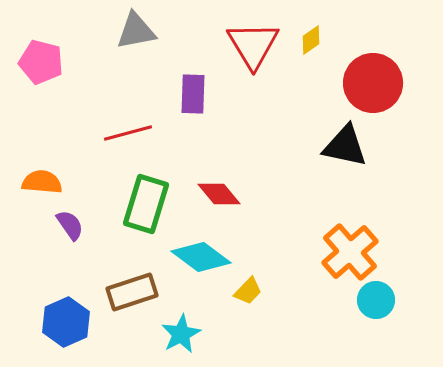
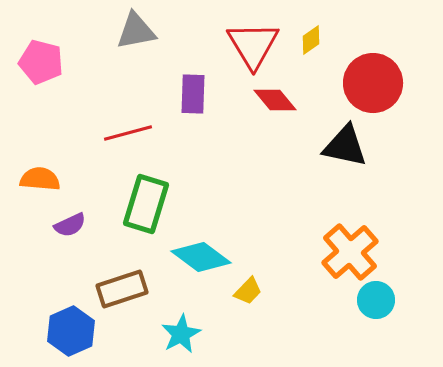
orange semicircle: moved 2 px left, 3 px up
red diamond: moved 56 px right, 94 px up
purple semicircle: rotated 100 degrees clockwise
brown rectangle: moved 10 px left, 3 px up
blue hexagon: moved 5 px right, 9 px down
